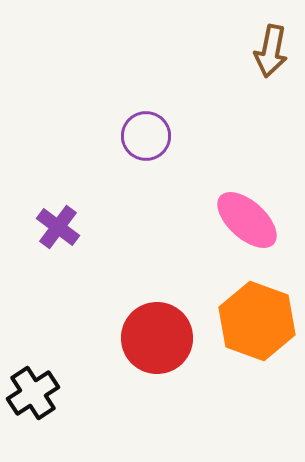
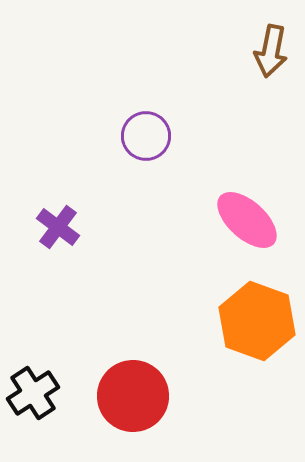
red circle: moved 24 px left, 58 px down
